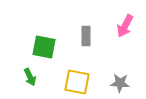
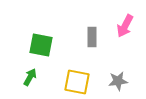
gray rectangle: moved 6 px right, 1 px down
green square: moved 3 px left, 2 px up
green arrow: rotated 126 degrees counterclockwise
gray star: moved 2 px left, 2 px up; rotated 12 degrees counterclockwise
